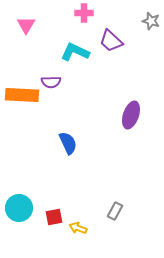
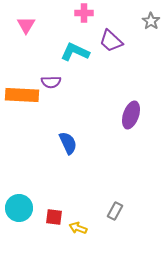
gray star: rotated 18 degrees clockwise
red square: rotated 18 degrees clockwise
